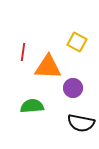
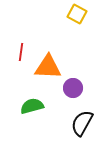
yellow square: moved 28 px up
red line: moved 2 px left
green semicircle: rotated 10 degrees counterclockwise
black semicircle: moved 1 px right; rotated 108 degrees clockwise
